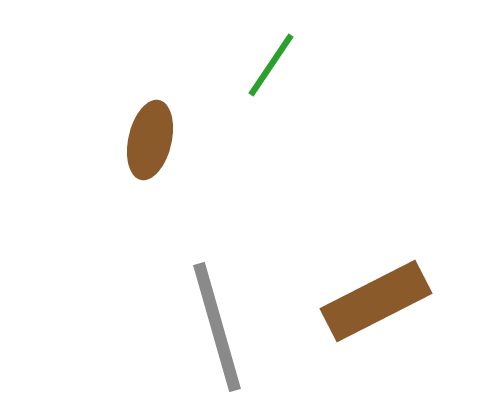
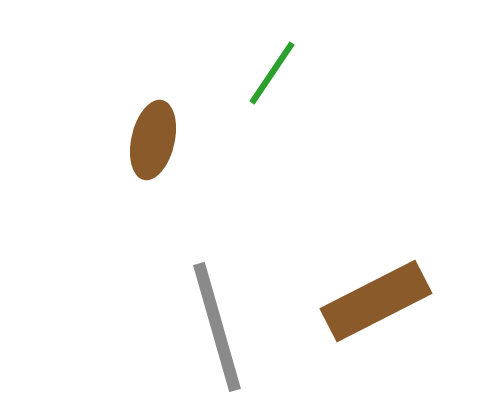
green line: moved 1 px right, 8 px down
brown ellipse: moved 3 px right
